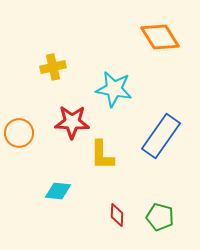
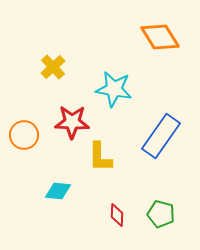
yellow cross: rotated 30 degrees counterclockwise
orange circle: moved 5 px right, 2 px down
yellow L-shape: moved 2 px left, 2 px down
green pentagon: moved 1 px right, 3 px up
